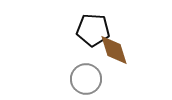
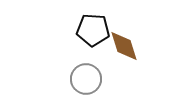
brown diamond: moved 10 px right, 4 px up
